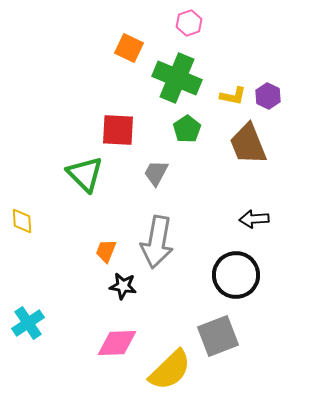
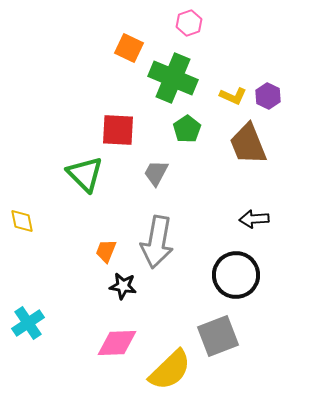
green cross: moved 4 px left
yellow L-shape: rotated 12 degrees clockwise
yellow diamond: rotated 8 degrees counterclockwise
